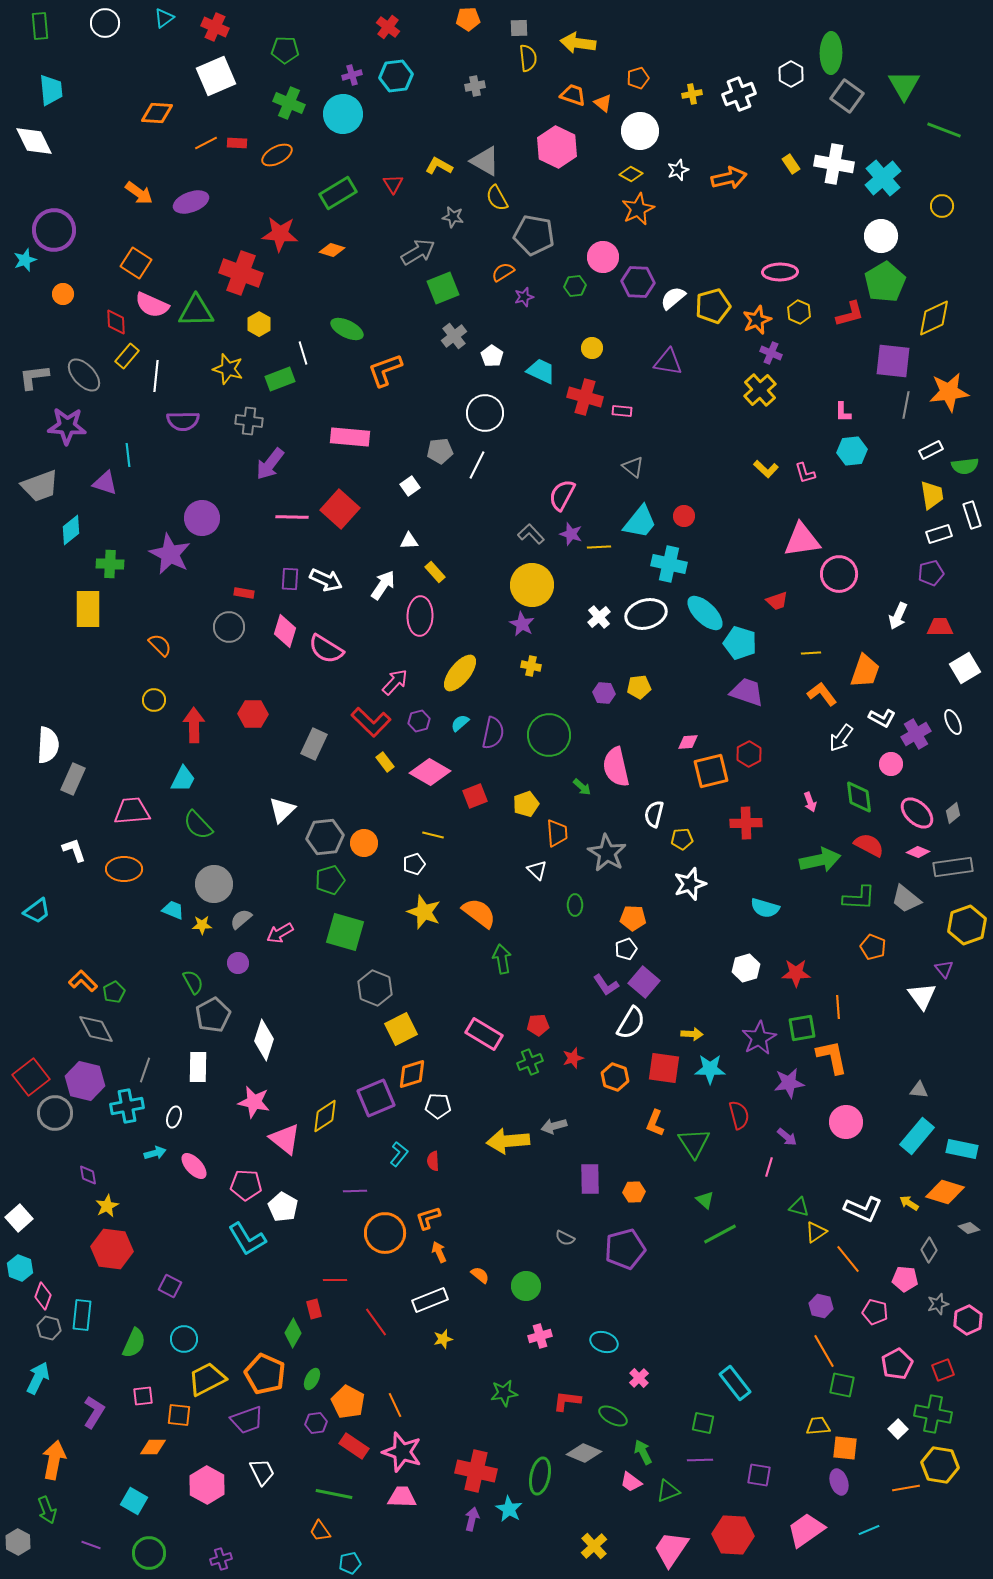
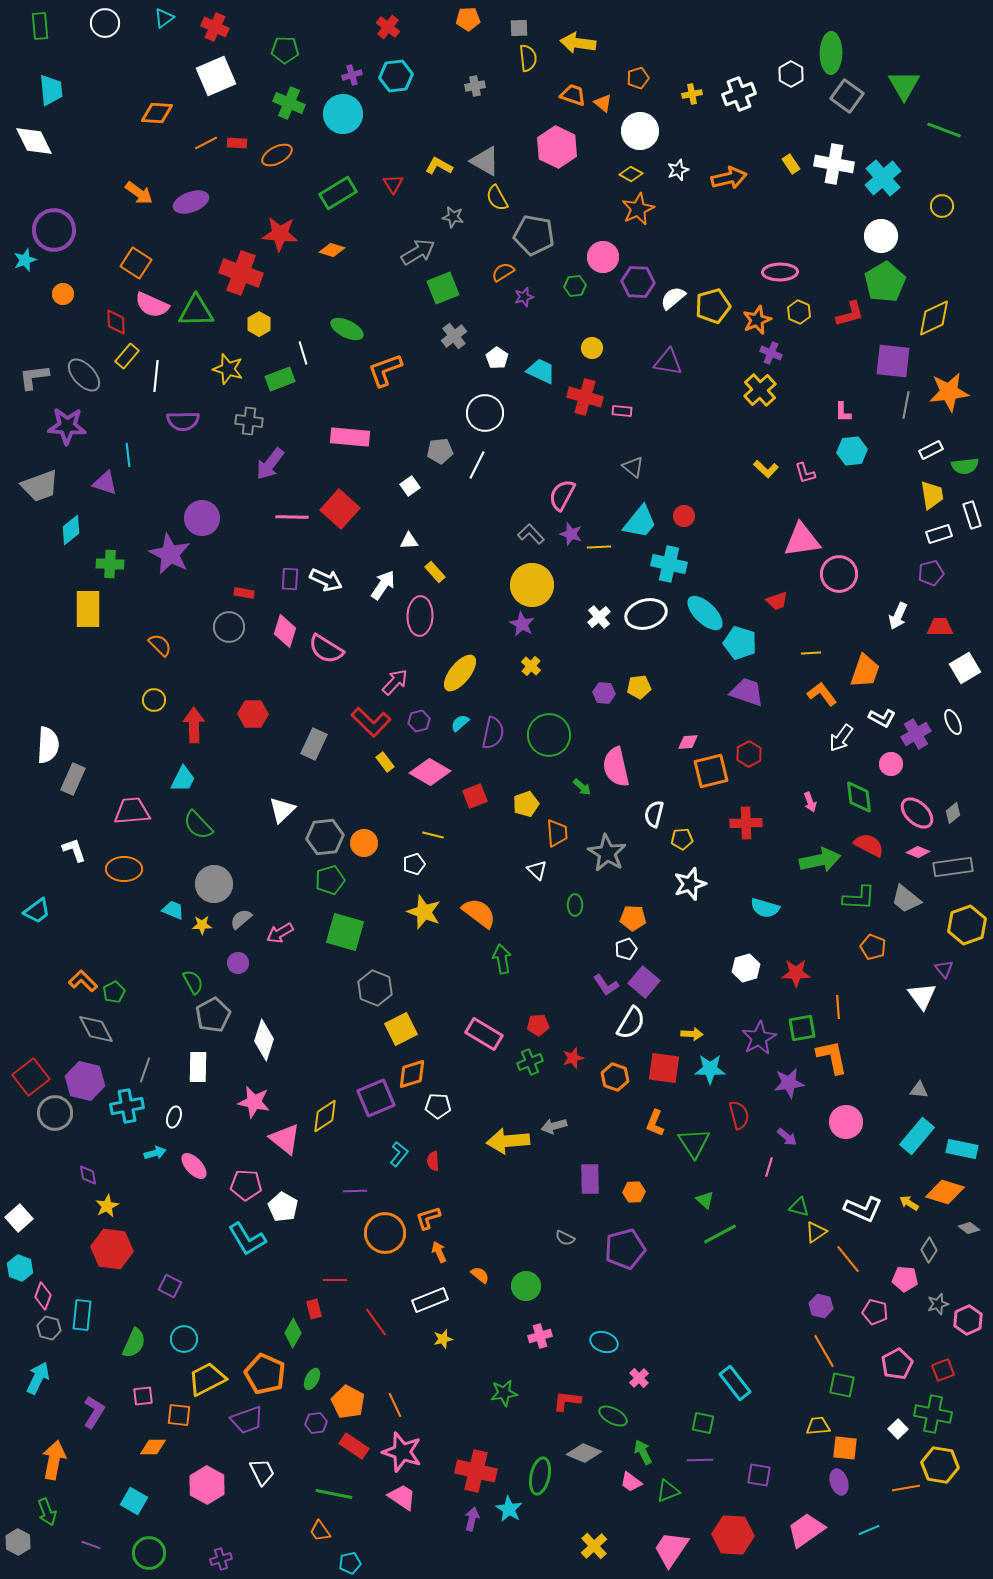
white pentagon at (492, 356): moved 5 px right, 2 px down
yellow cross at (531, 666): rotated 30 degrees clockwise
pink trapezoid at (402, 1497): rotated 32 degrees clockwise
green arrow at (47, 1510): moved 2 px down
